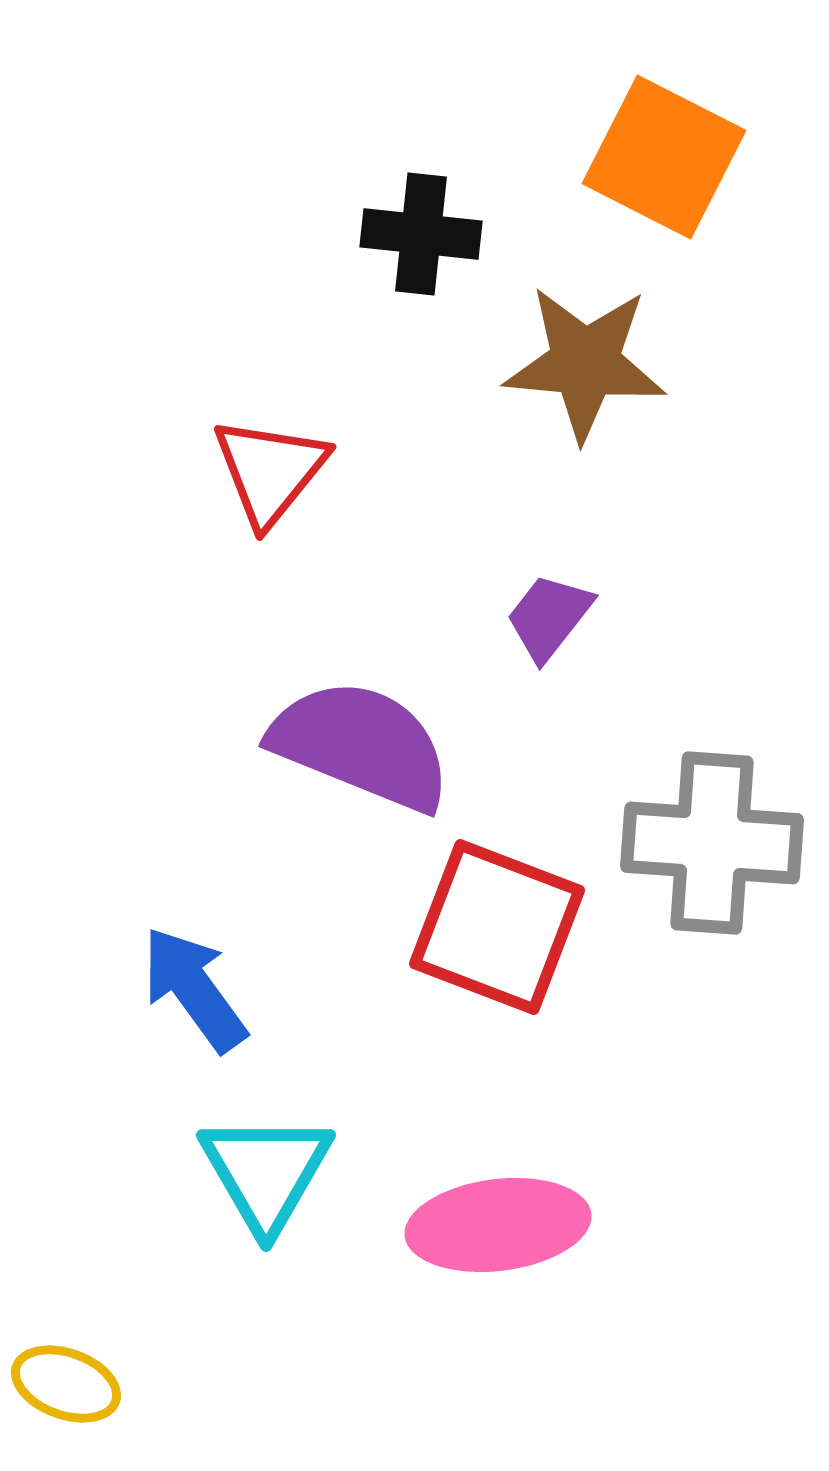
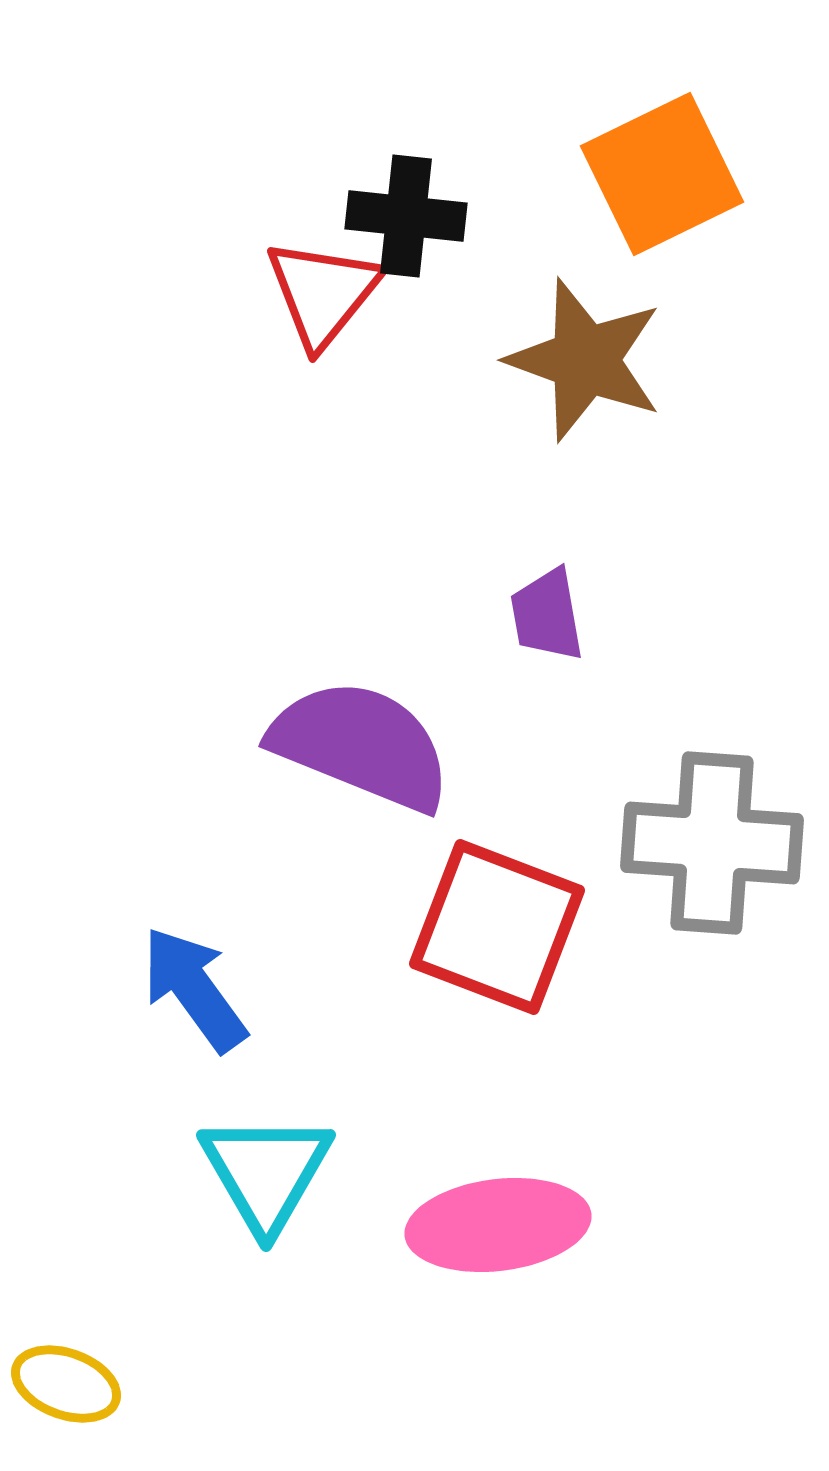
orange square: moved 2 px left, 17 px down; rotated 37 degrees clockwise
black cross: moved 15 px left, 18 px up
brown star: moved 3 px up; rotated 15 degrees clockwise
red triangle: moved 53 px right, 178 px up
purple trapezoid: moved 2 px left, 2 px up; rotated 48 degrees counterclockwise
